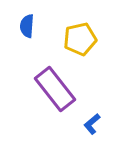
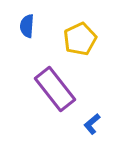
yellow pentagon: rotated 12 degrees counterclockwise
